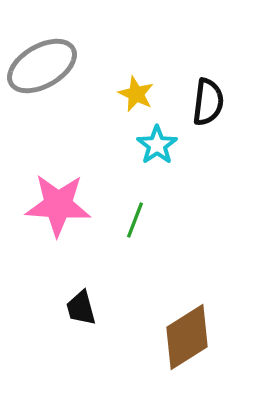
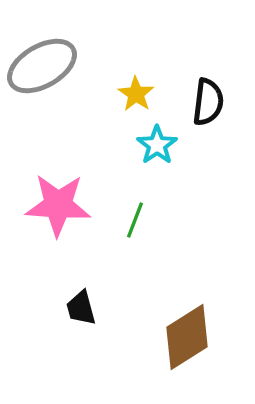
yellow star: rotated 9 degrees clockwise
